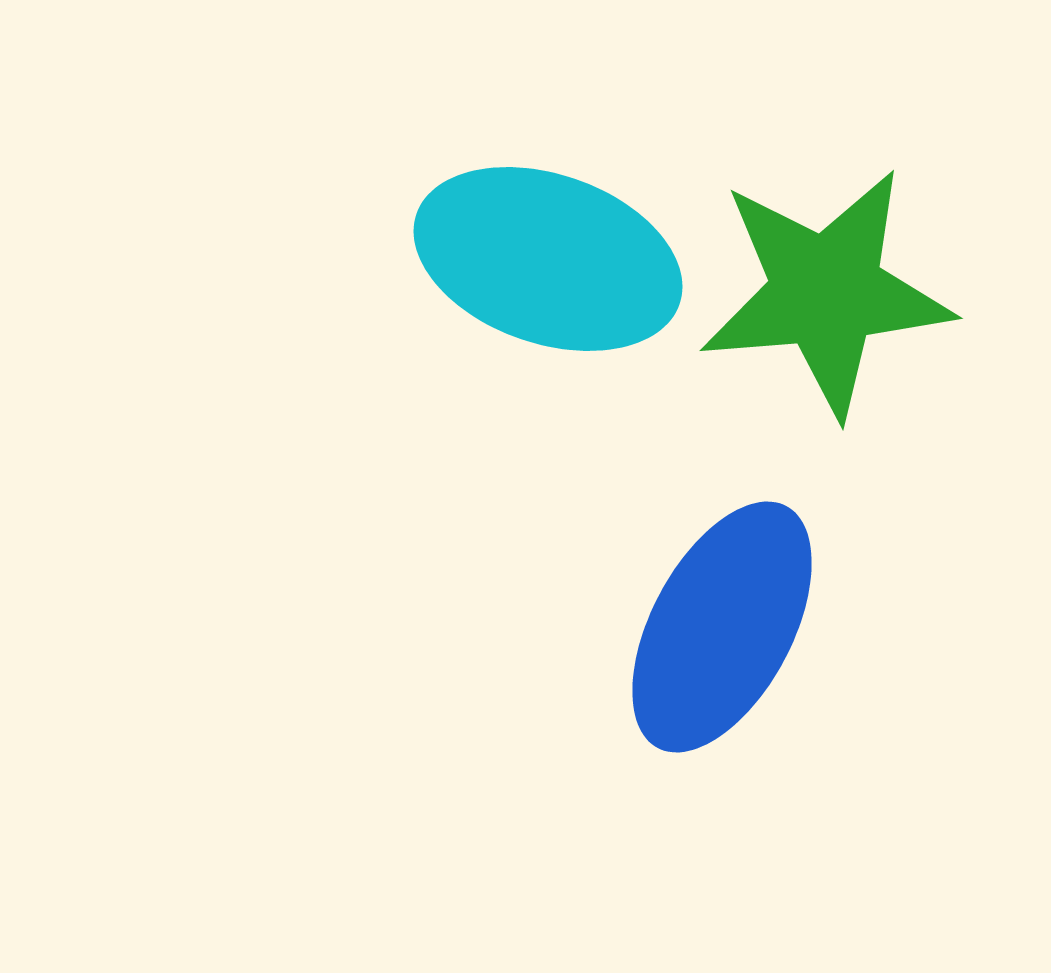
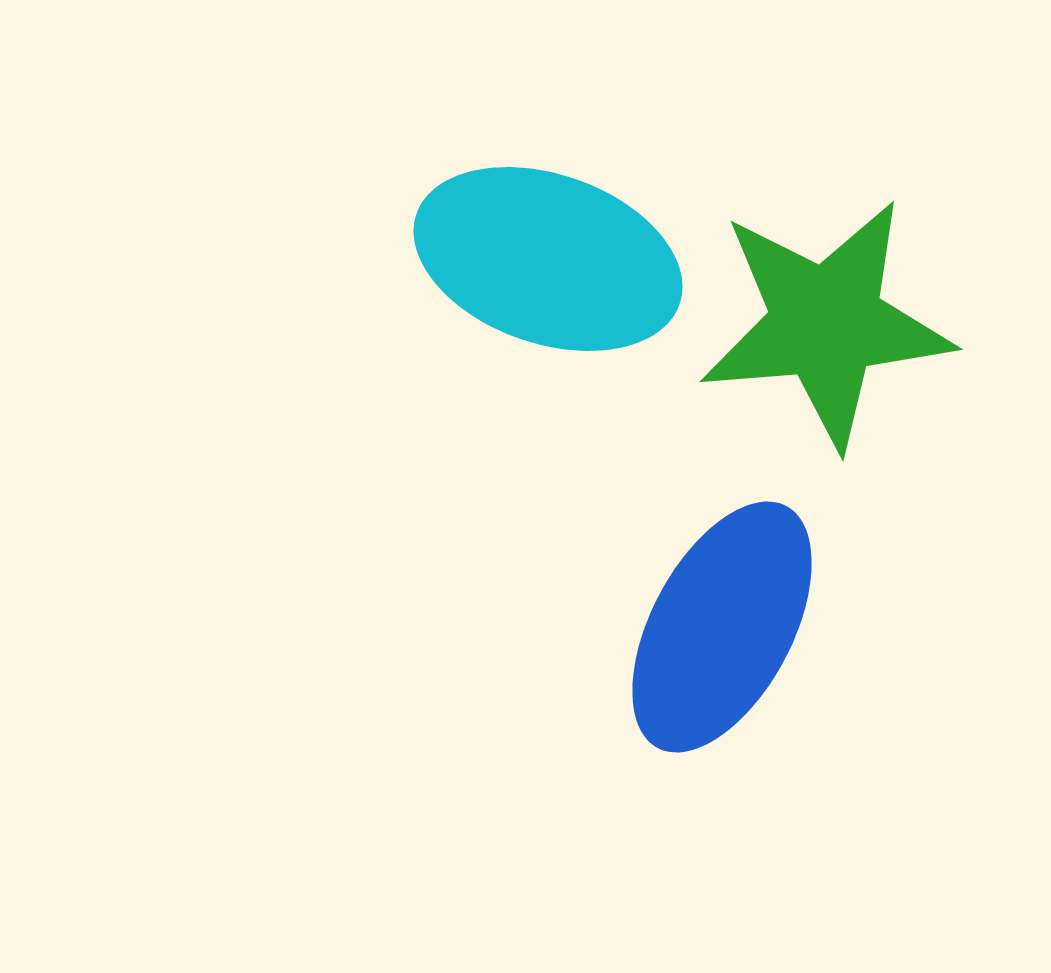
green star: moved 31 px down
